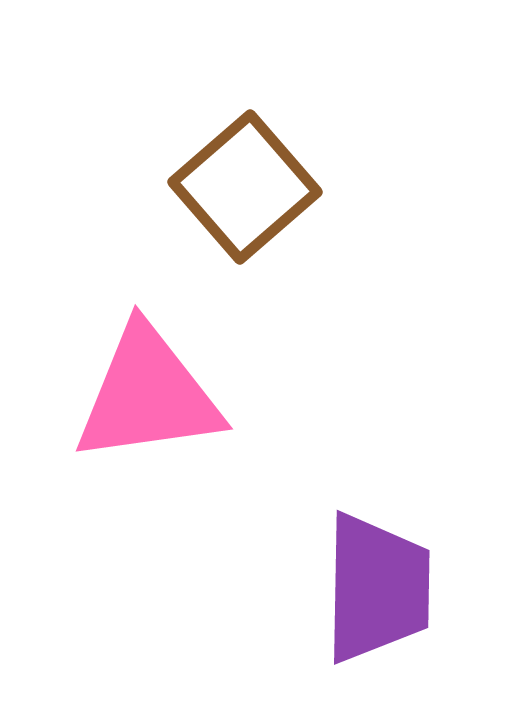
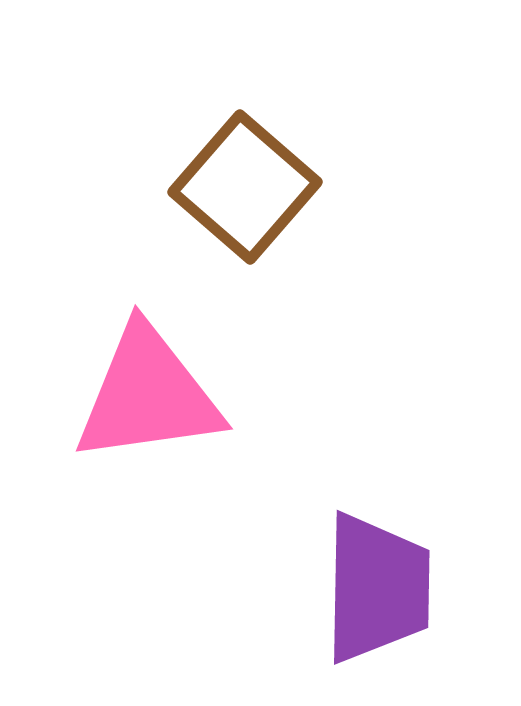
brown square: rotated 8 degrees counterclockwise
